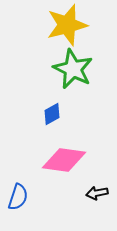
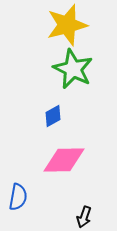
blue diamond: moved 1 px right, 2 px down
pink diamond: rotated 9 degrees counterclockwise
black arrow: moved 13 px left, 24 px down; rotated 60 degrees counterclockwise
blue semicircle: rotated 8 degrees counterclockwise
